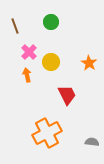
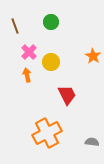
orange star: moved 4 px right, 7 px up
